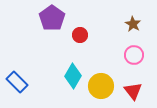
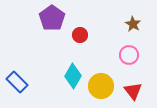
pink circle: moved 5 px left
